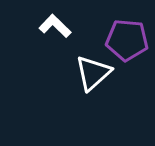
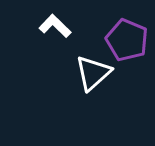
purple pentagon: rotated 18 degrees clockwise
